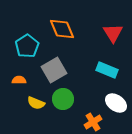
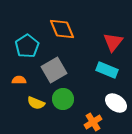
red triangle: moved 9 px down; rotated 10 degrees clockwise
